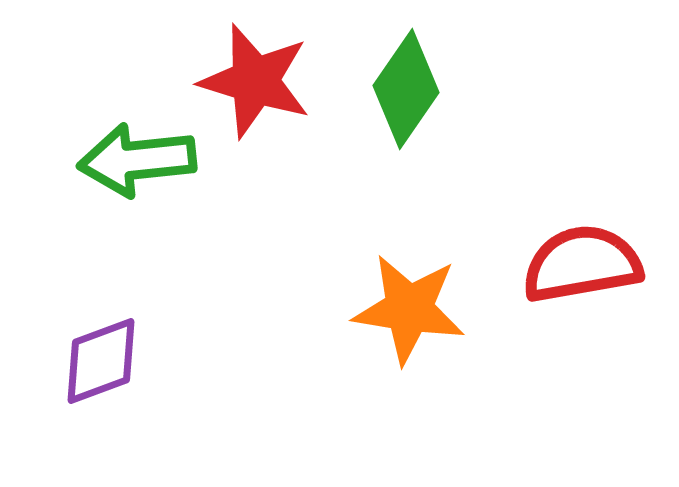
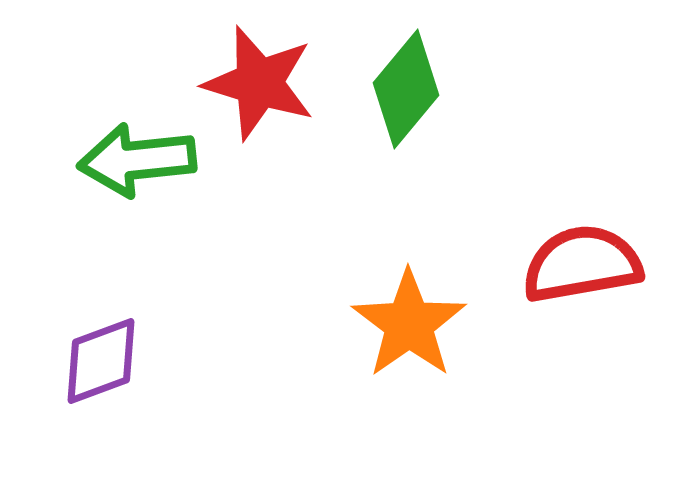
red star: moved 4 px right, 2 px down
green diamond: rotated 5 degrees clockwise
orange star: moved 15 px down; rotated 28 degrees clockwise
